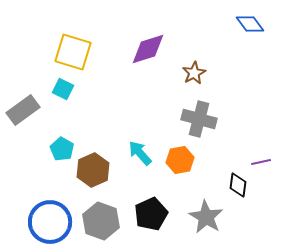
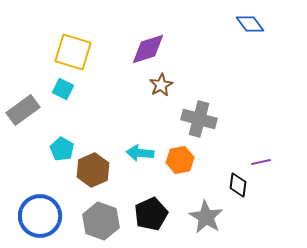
brown star: moved 33 px left, 12 px down
cyan arrow: rotated 44 degrees counterclockwise
blue circle: moved 10 px left, 6 px up
